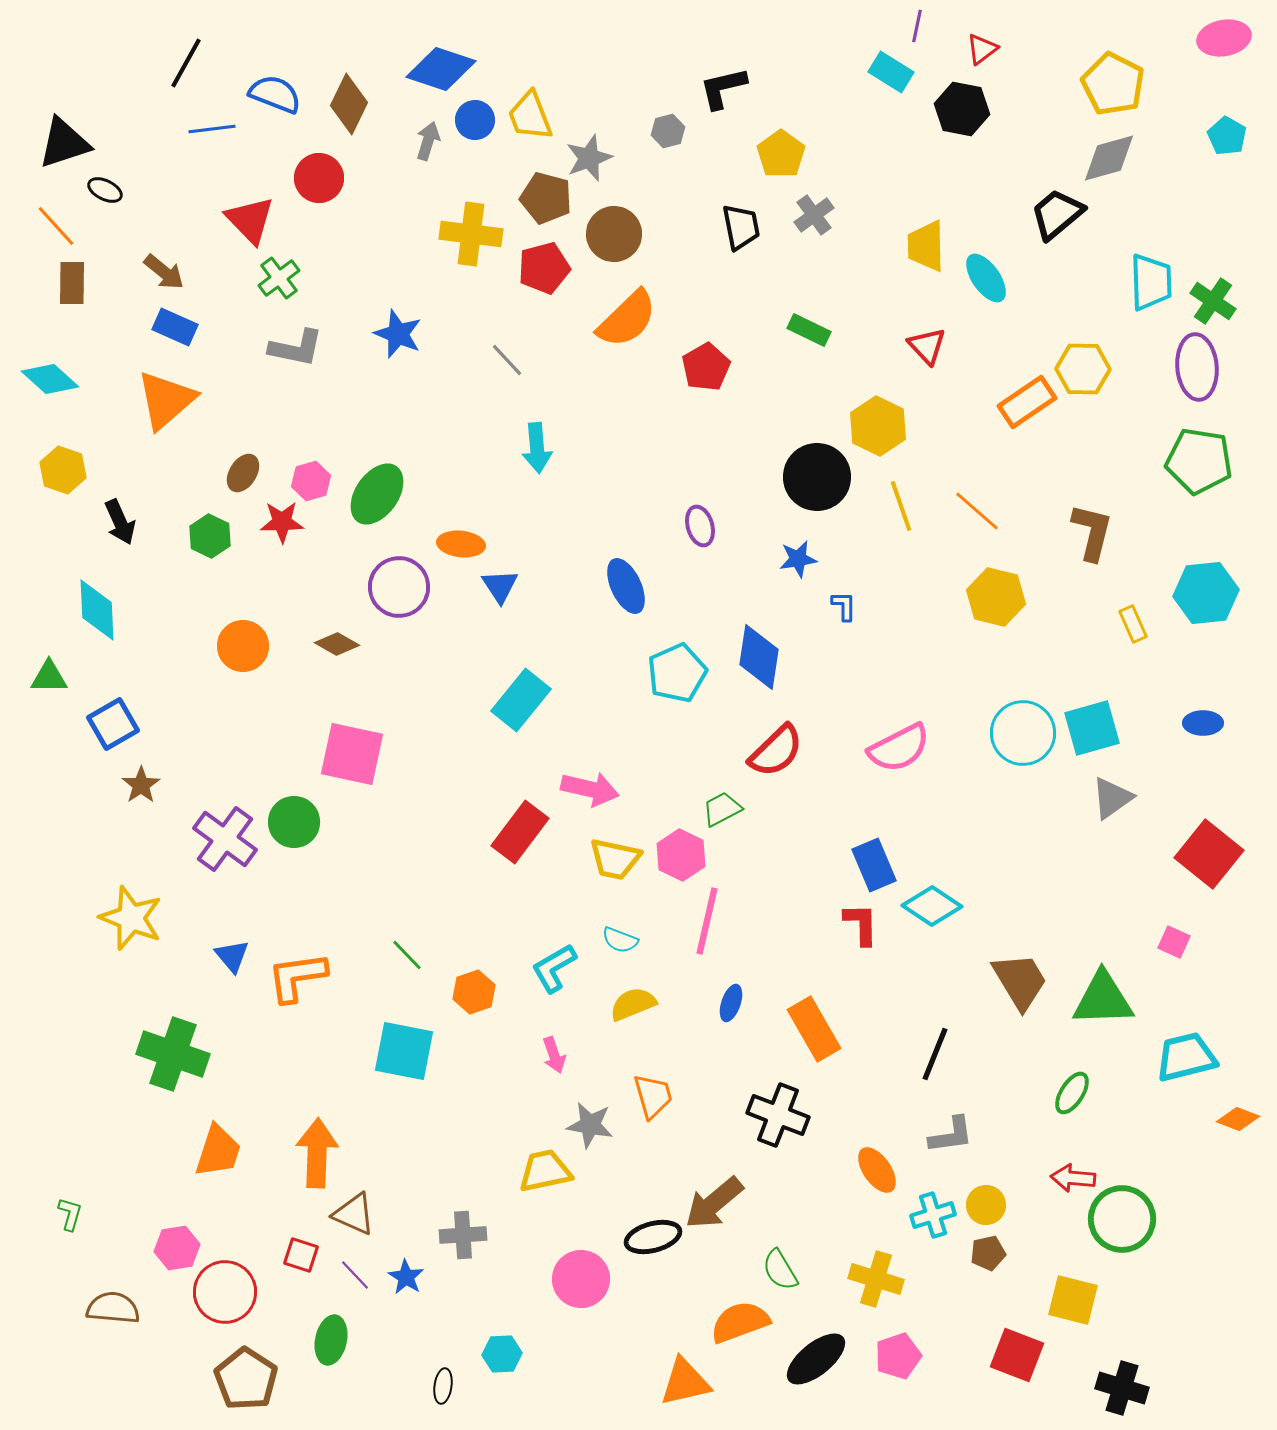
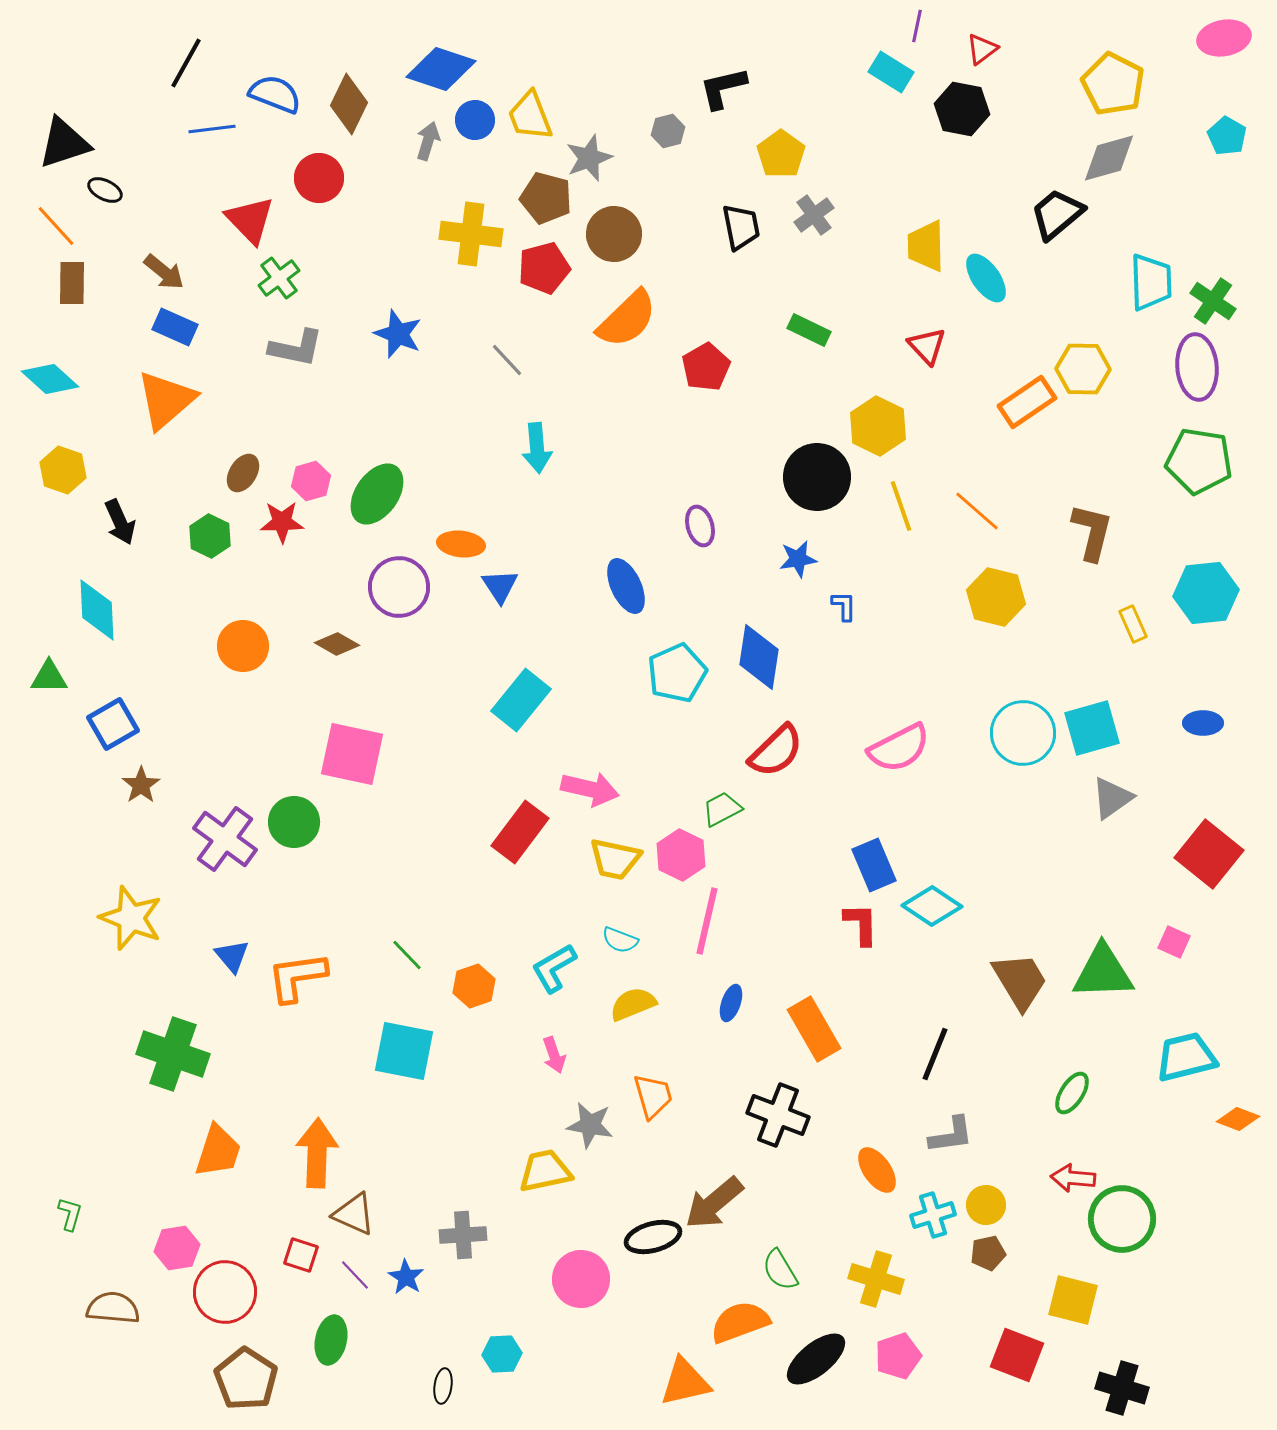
orange hexagon at (474, 992): moved 6 px up
green triangle at (1103, 999): moved 27 px up
